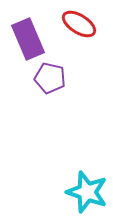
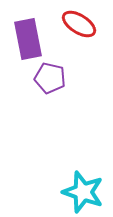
purple rectangle: rotated 12 degrees clockwise
cyan star: moved 4 px left
